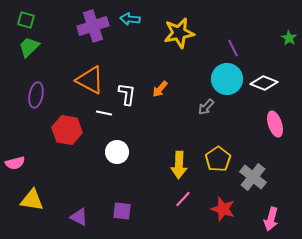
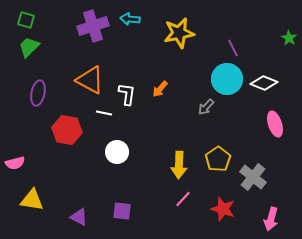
purple ellipse: moved 2 px right, 2 px up
